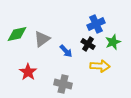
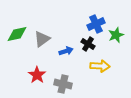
green star: moved 3 px right, 7 px up
blue arrow: rotated 64 degrees counterclockwise
red star: moved 9 px right, 3 px down
